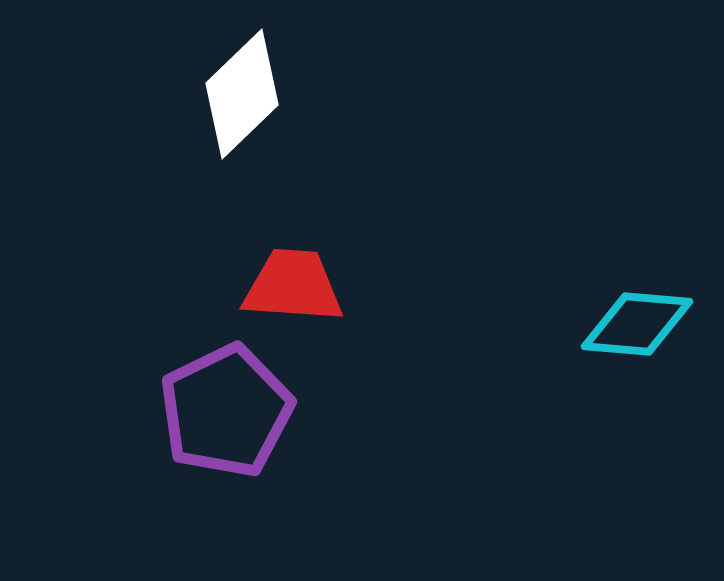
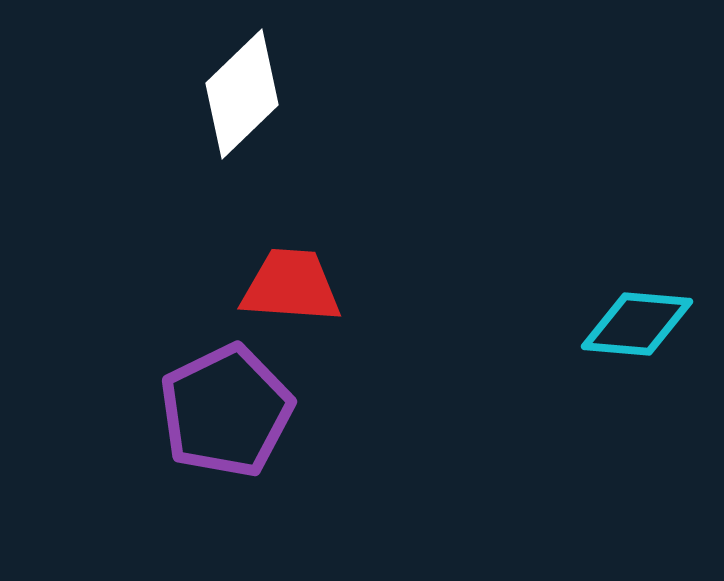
red trapezoid: moved 2 px left
